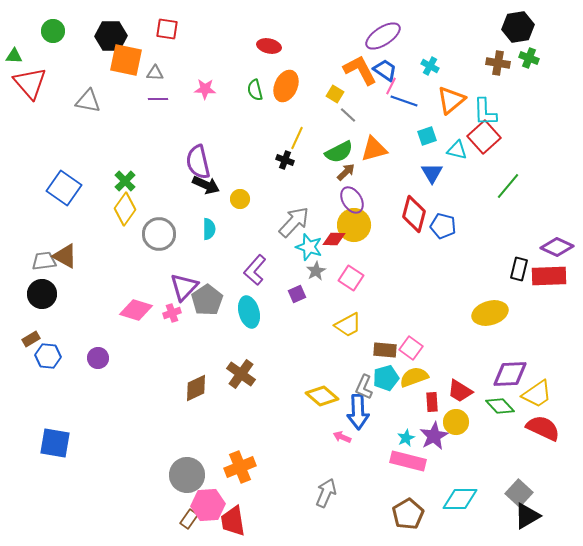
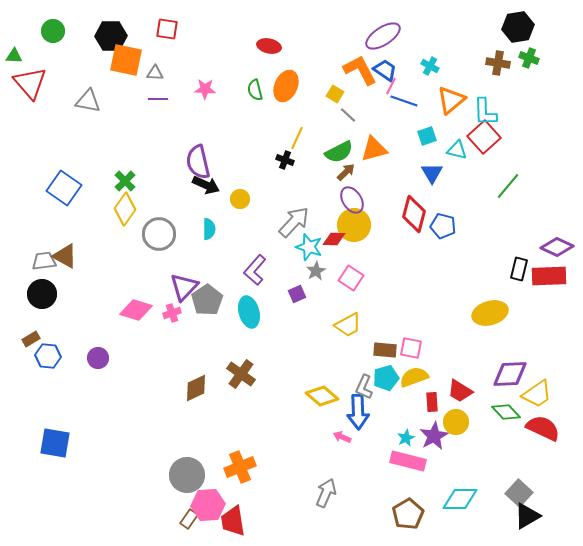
pink square at (411, 348): rotated 25 degrees counterclockwise
green diamond at (500, 406): moved 6 px right, 6 px down
